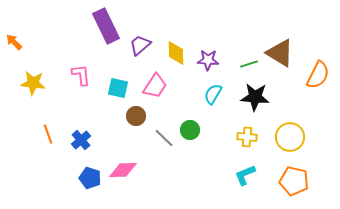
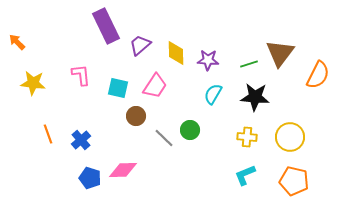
orange arrow: moved 3 px right
brown triangle: rotated 36 degrees clockwise
